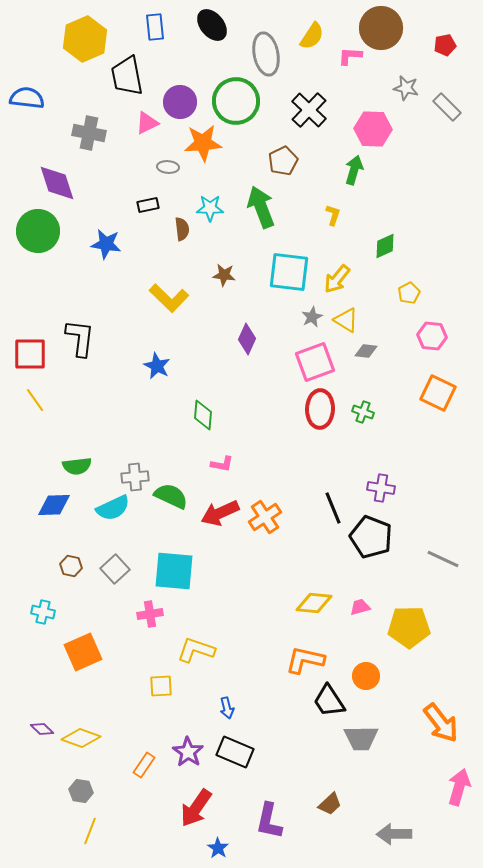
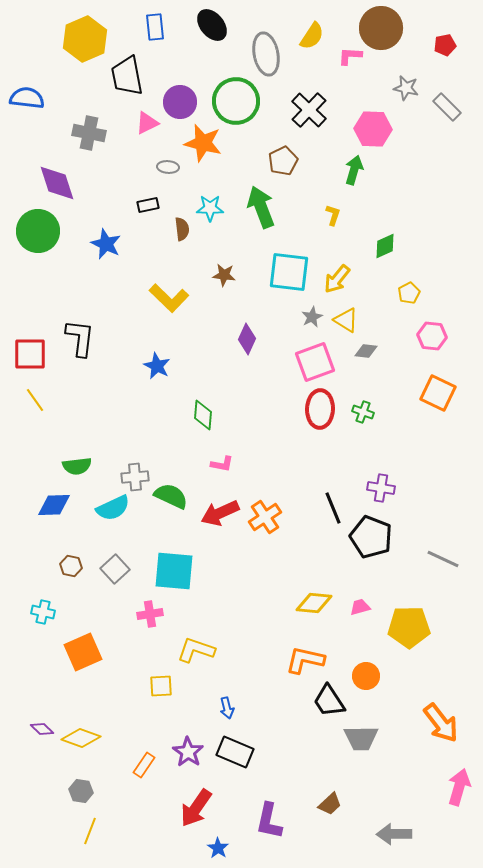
orange star at (203, 143): rotated 18 degrees clockwise
blue star at (106, 244): rotated 16 degrees clockwise
